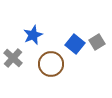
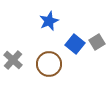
blue star: moved 16 px right, 14 px up
gray cross: moved 2 px down
brown circle: moved 2 px left
